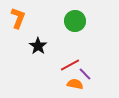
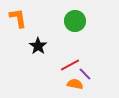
orange L-shape: rotated 30 degrees counterclockwise
